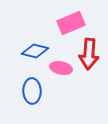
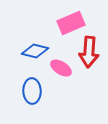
red arrow: moved 2 px up
pink ellipse: rotated 20 degrees clockwise
